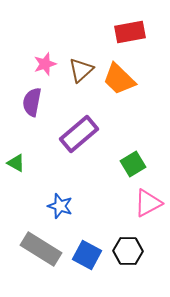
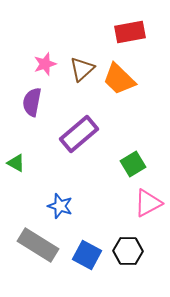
brown triangle: moved 1 px right, 1 px up
gray rectangle: moved 3 px left, 4 px up
